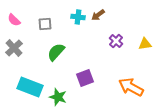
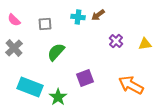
orange arrow: moved 2 px up
green star: rotated 18 degrees clockwise
